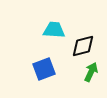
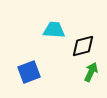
blue square: moved 15 px left, 3 px down
